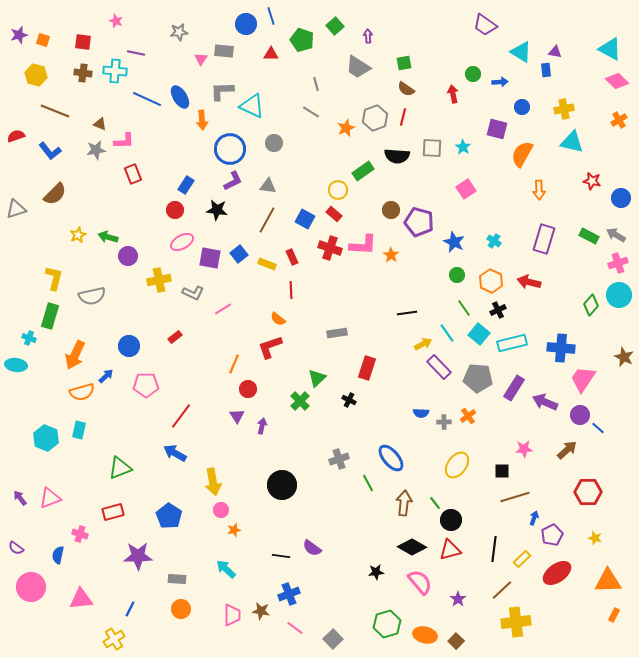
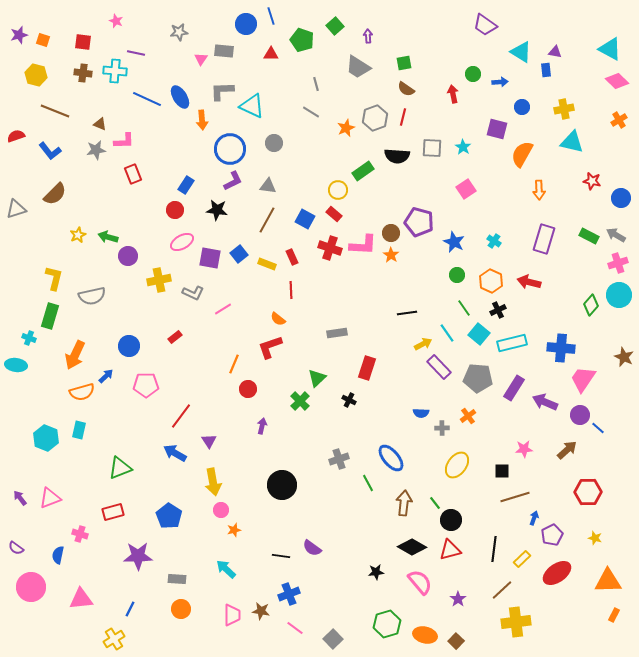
brown circle at (391, 210): moved 23 px down
purple triangle at (237, 416): moved 28 px left, 25 px down
gray cross at (444, 422): moved 2 px left, 6 px down
